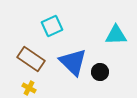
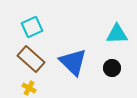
cyan square: moved 20 px left, 1 px down
cyan triangle: moved 1 px right, 1 px up
brown rectangle: rotated 8 degrees clockwise
black circle: moved 12 px right, 4 px up
